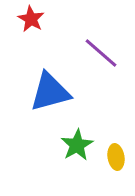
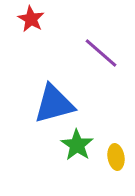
blue triangle: moved 4 px right, 12 px down
green star: rotated 8 degrees counterclockwise
